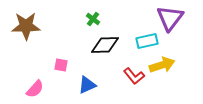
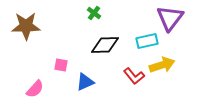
green cross: moved 1 px right, 6 px up
blue triangle: moved 2 px left, 3 px up
